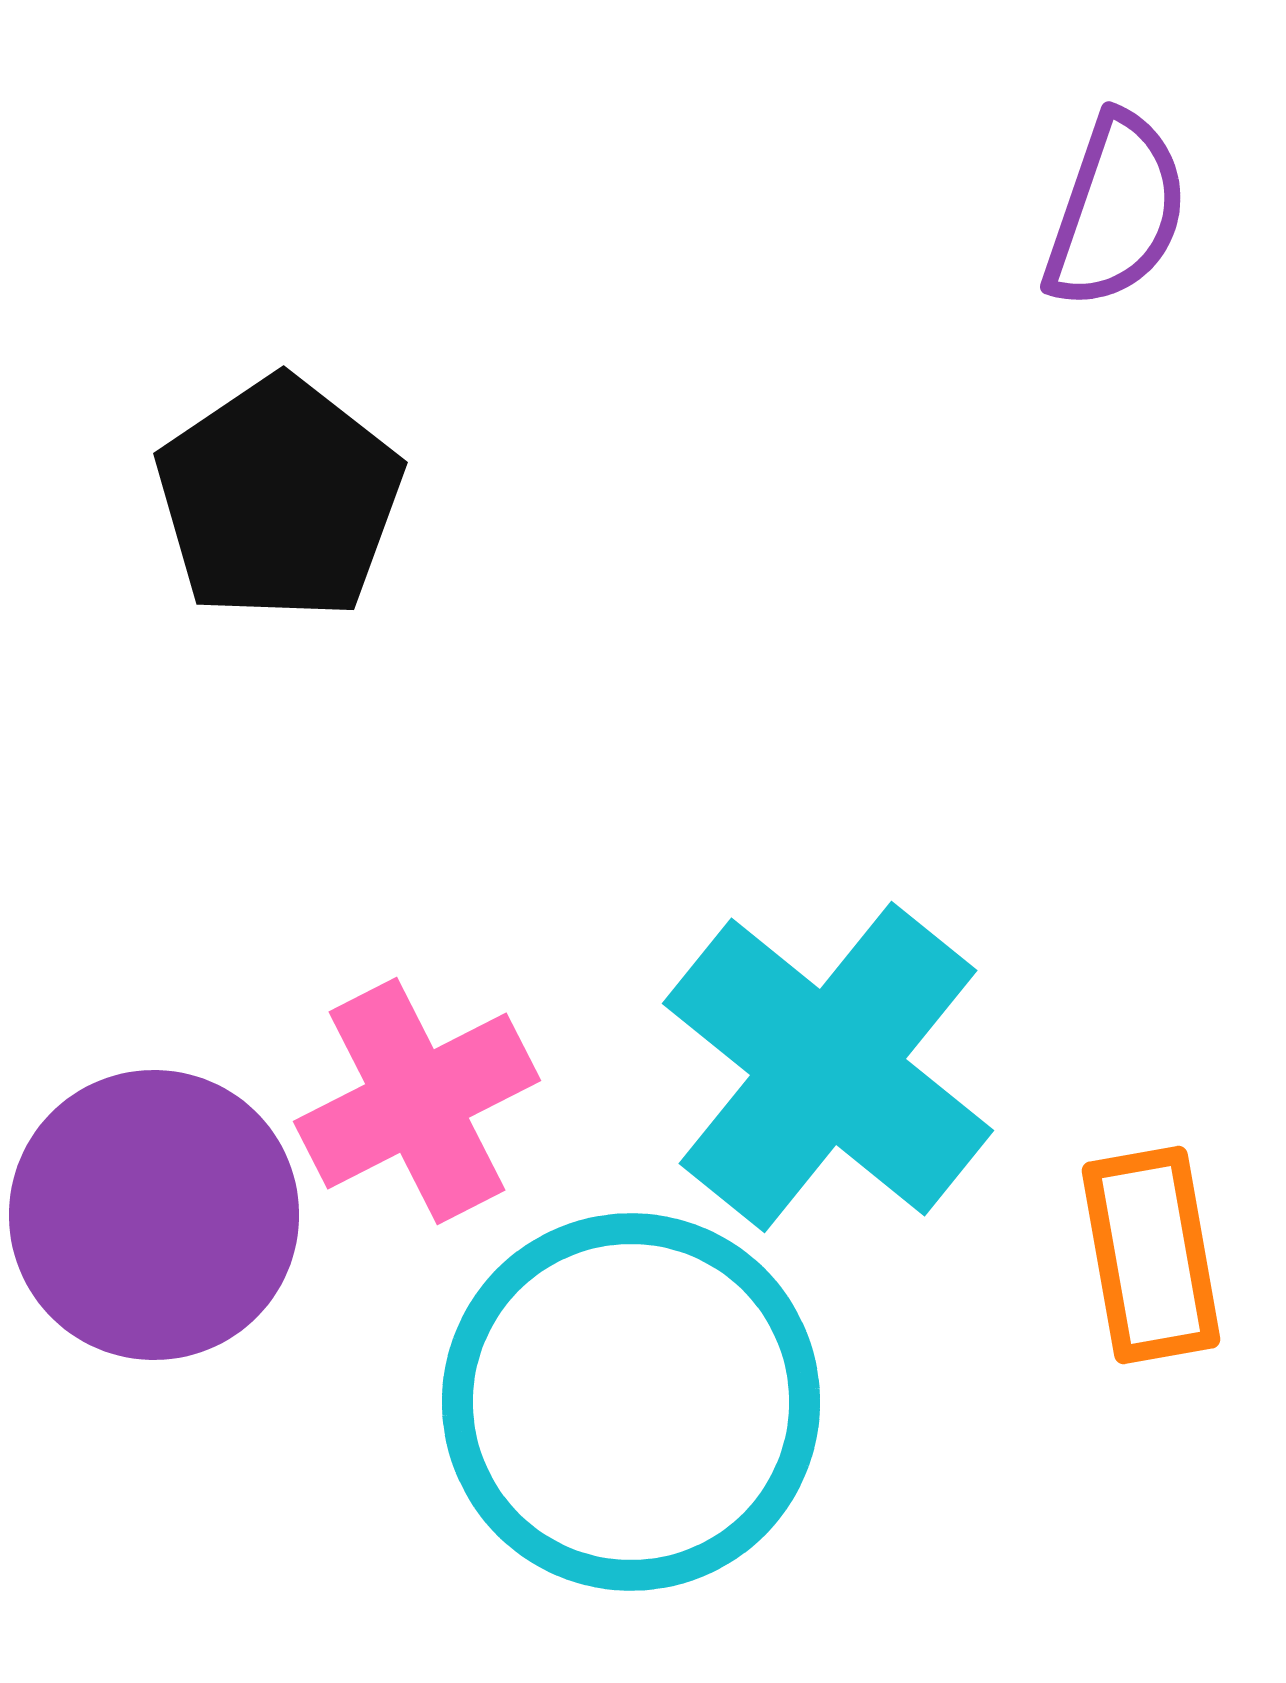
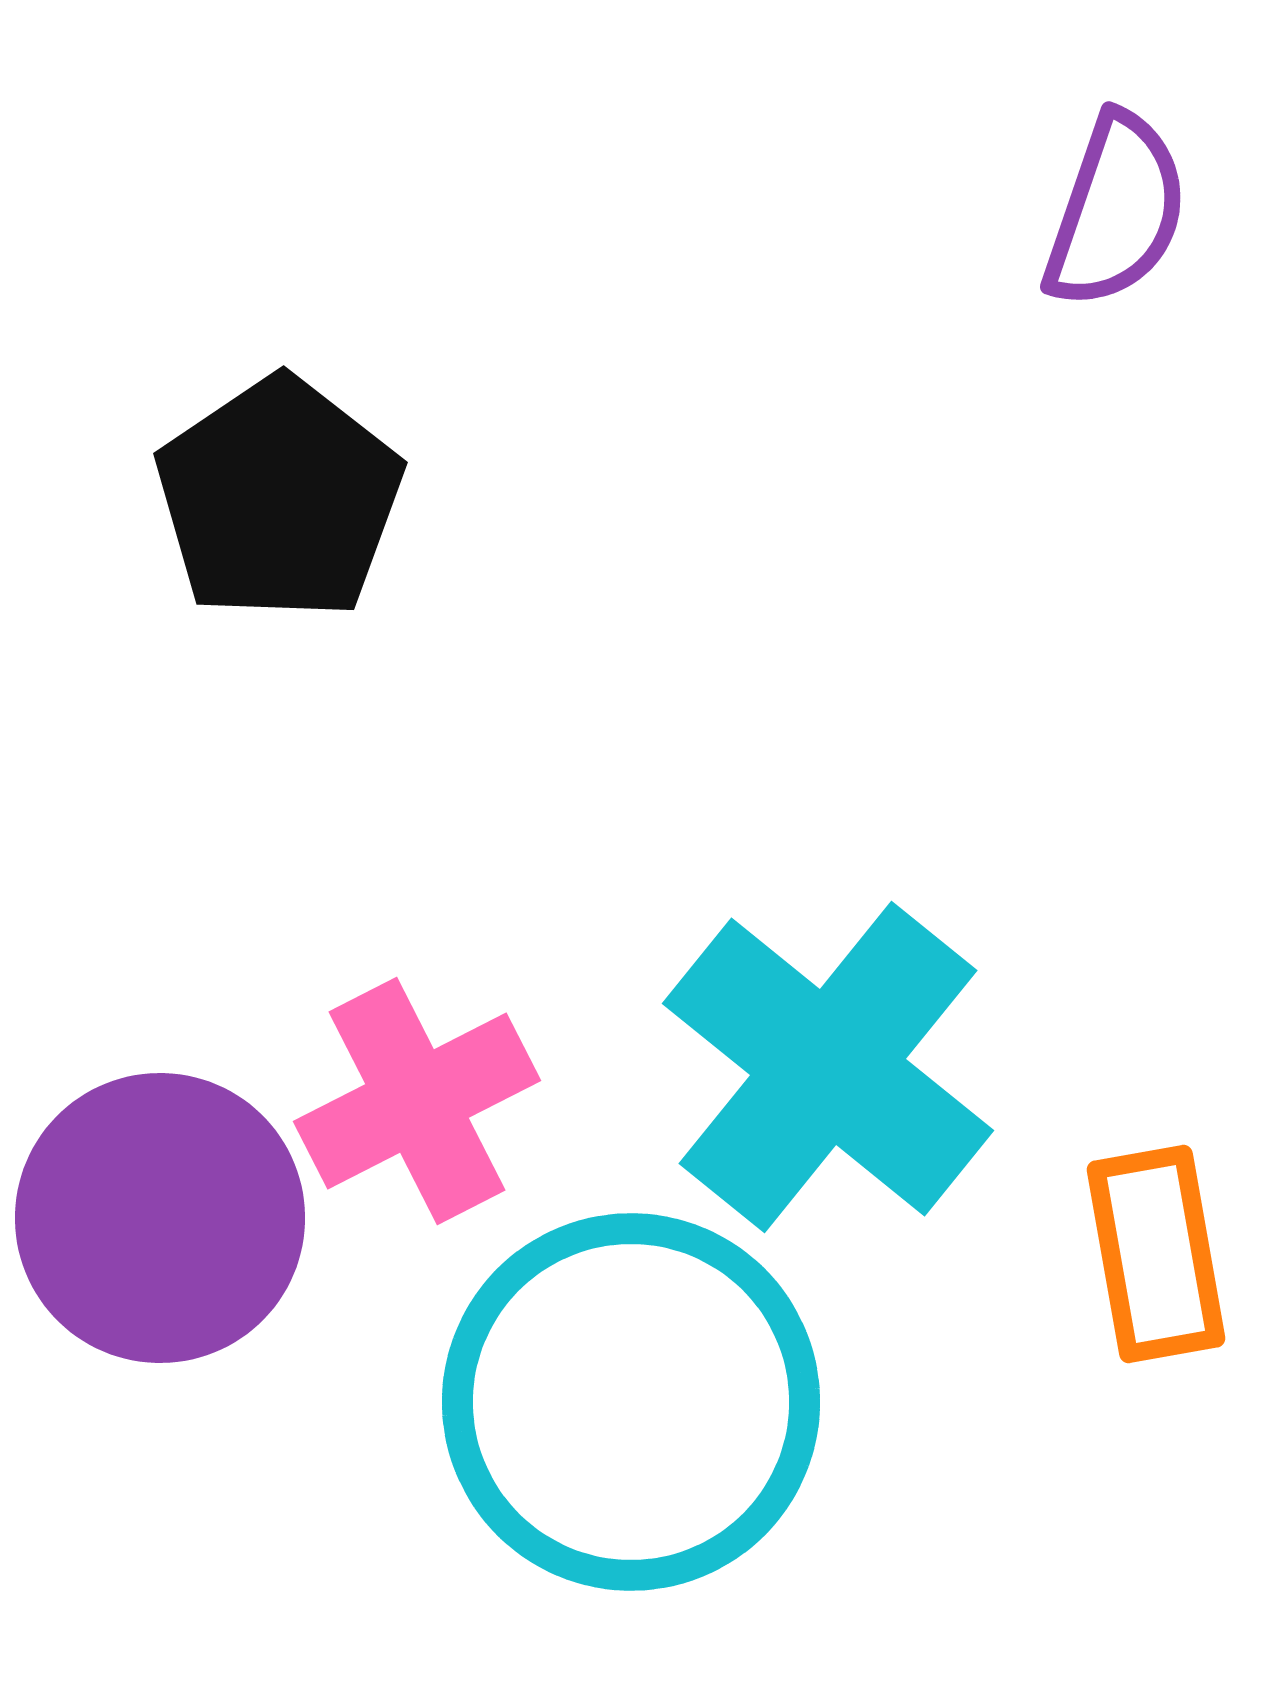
purple circle: moved 6 px right, 3 px down
orange rectangle: moved 5 px right, 1 px up
